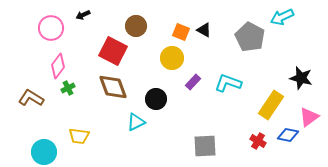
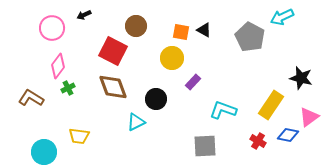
black arrow: moved 1 px right
pink circle: moved 1 px right
orange square: rotated 12 degrees counterclockwise
cyan L-shape: moved 5 px left, 27 px down
